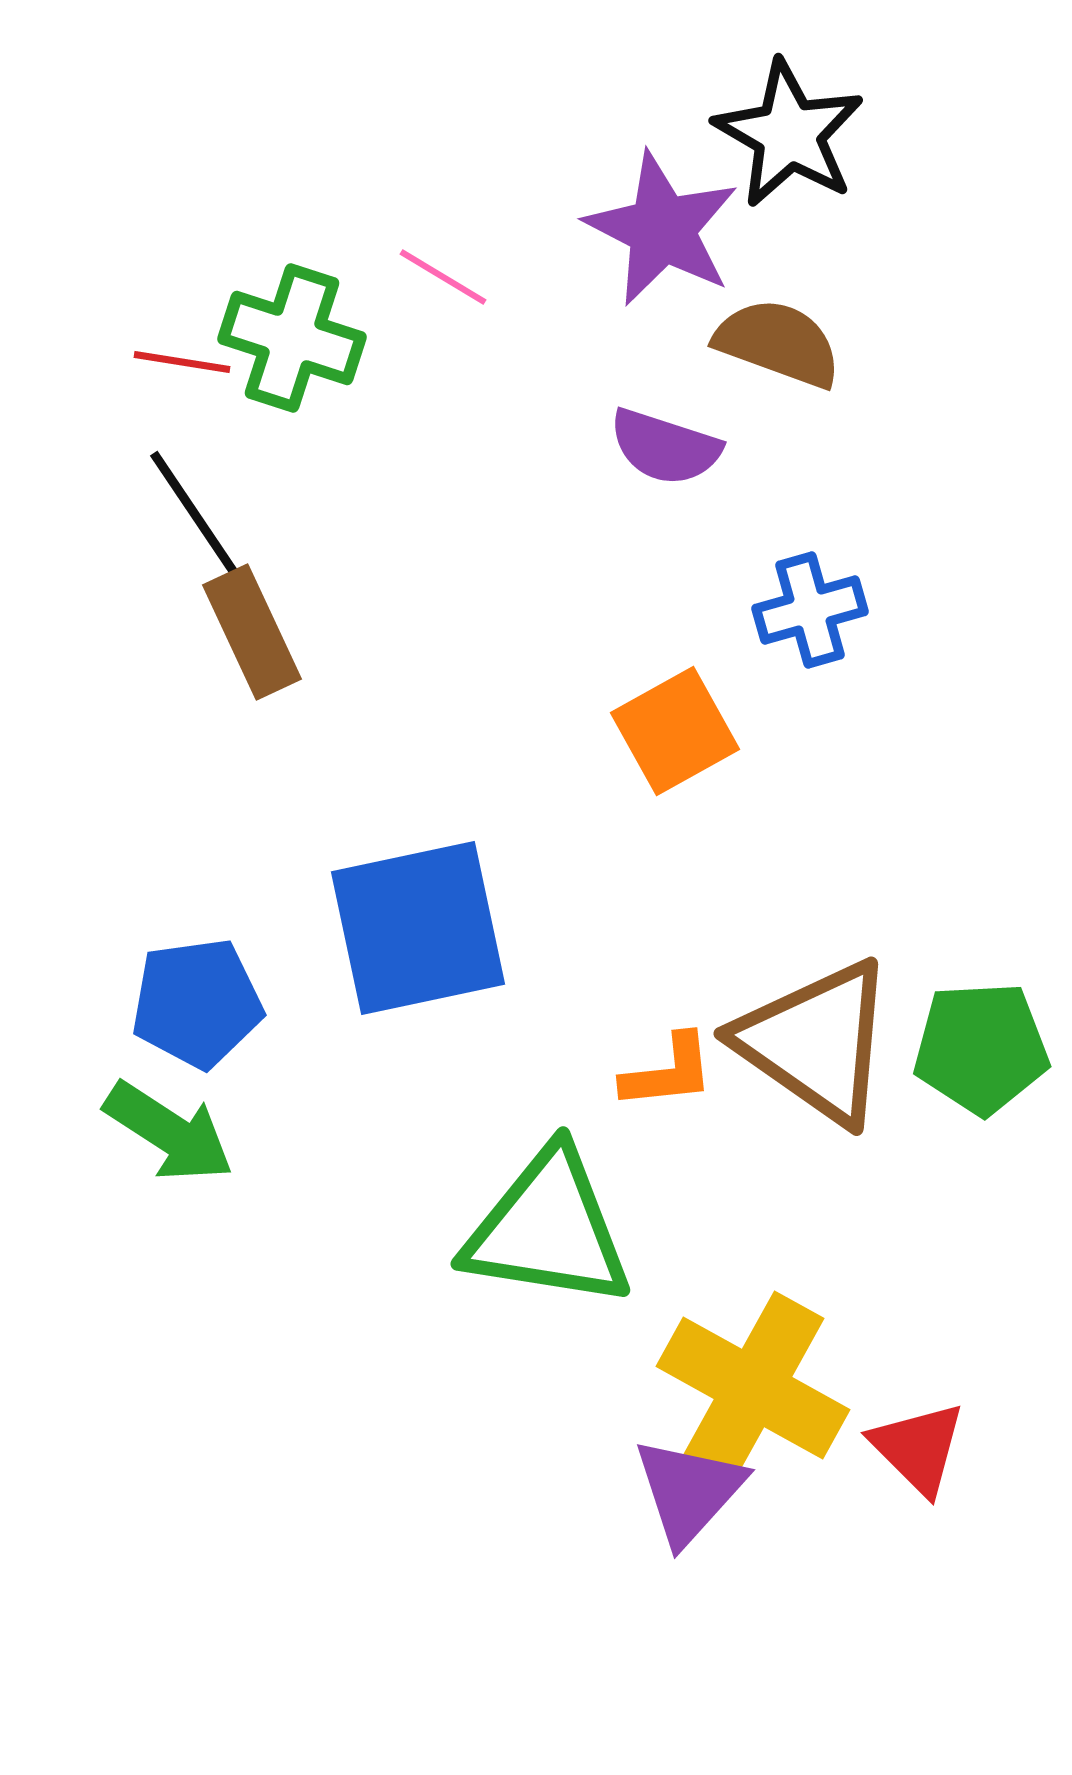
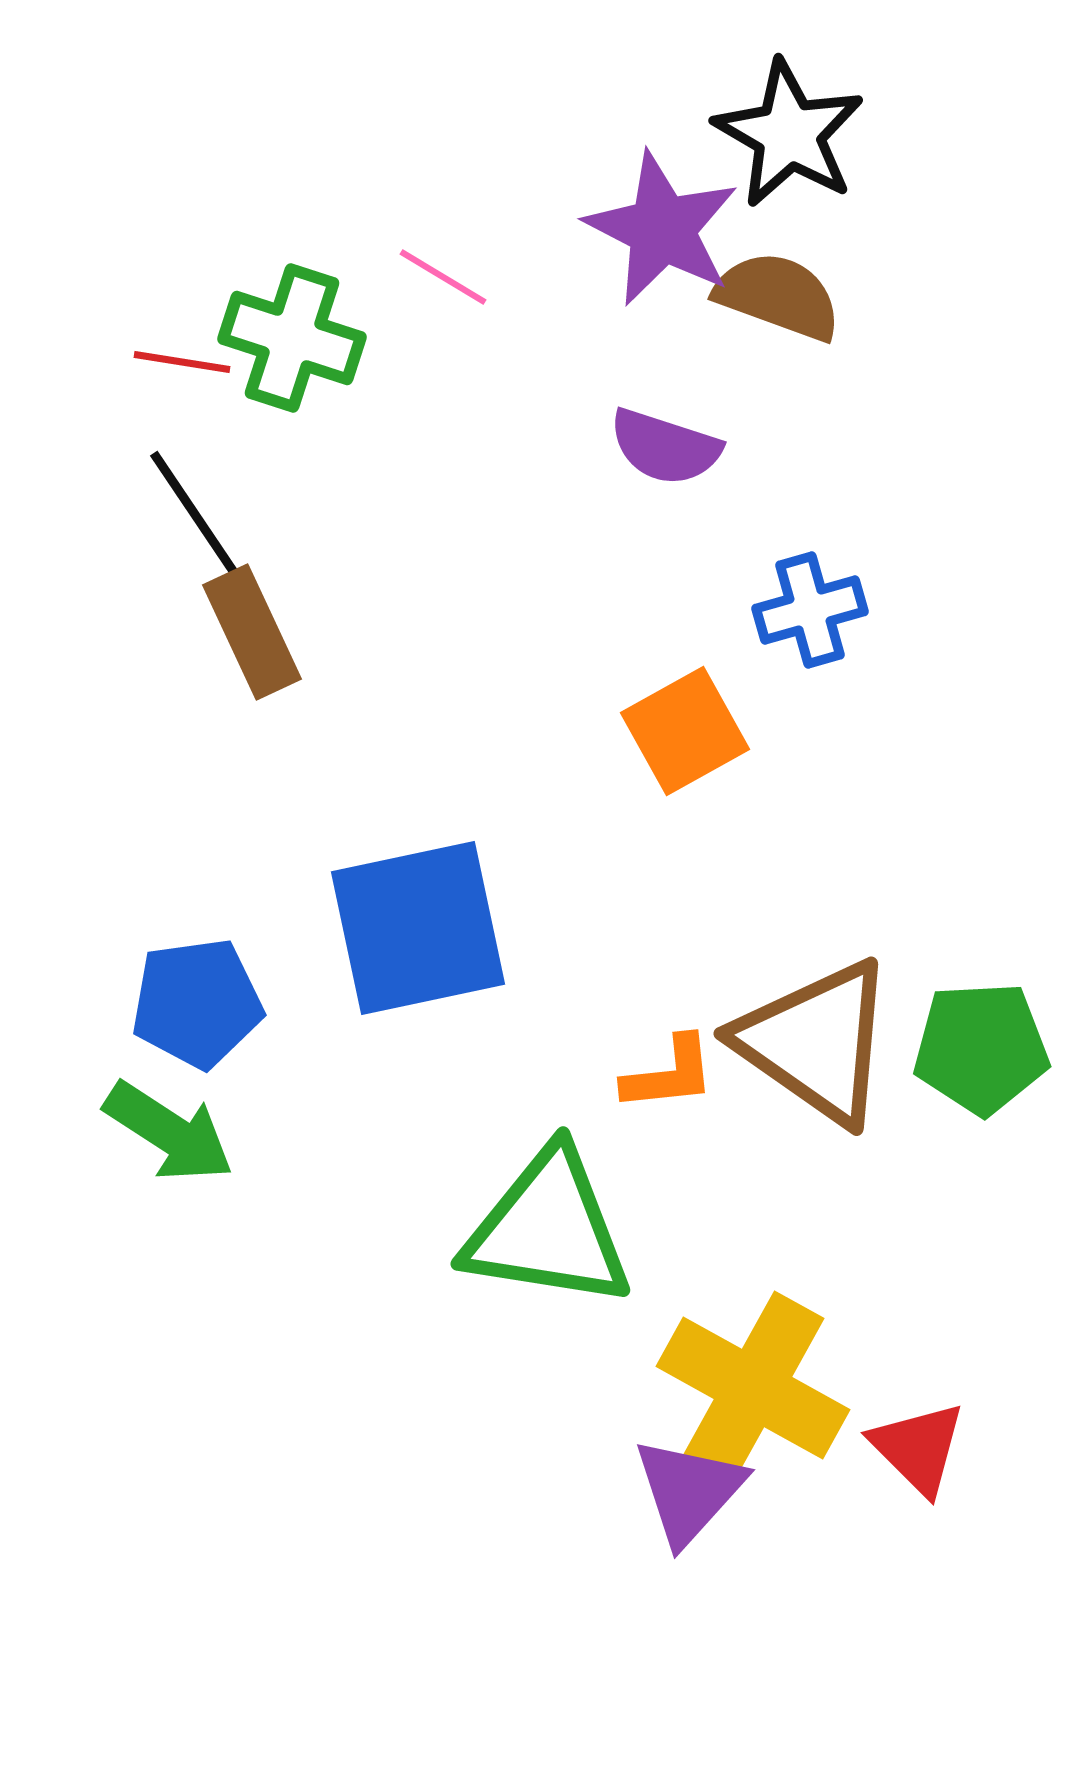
brown semicircle: moved 47 px up
orange square: moved 10 px right
orange L-shape: moved 1 px right, 2 px down
